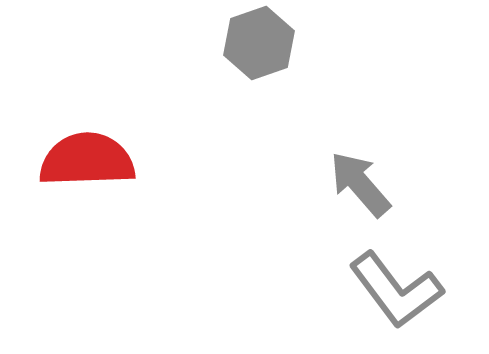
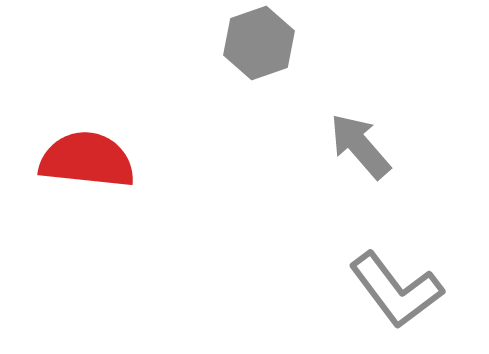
red semicircle: rotated 8 degrees clockwise
gray arrow: moved 38 px up
